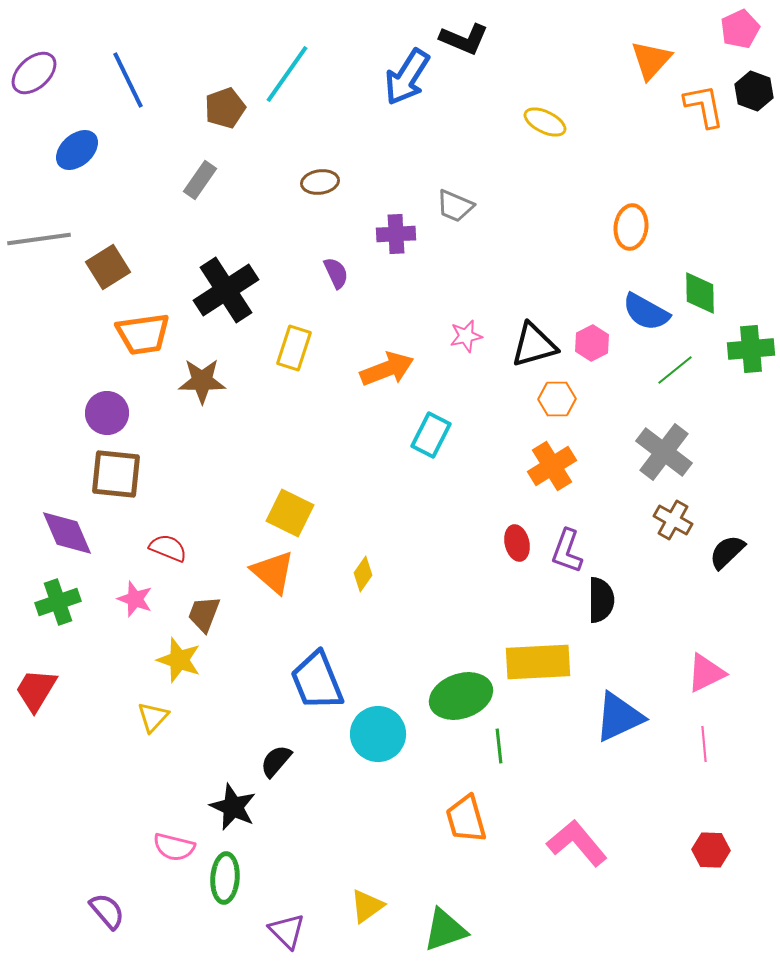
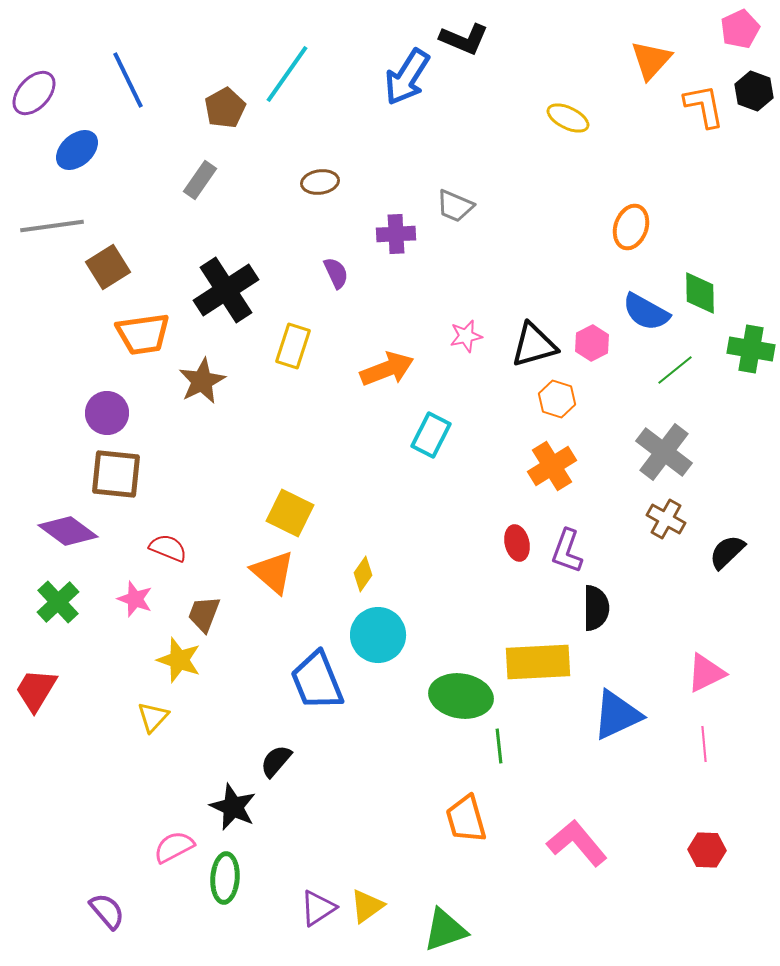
purple ellipse at (34, 73): moved 20 px down; rotated 6 degrees counterclockwise
brown pentagon at (225, 108): rotated 9 degrees counterclockwise
yellow ellipse at (545, 122): moved 23 px right, 4 px up
orange ellipse at (631, 227): rotated 12 degrees clockwise
gray line at (39, 239): moved 13 px right, 13 px up
yellow rectangle at (294, 348): moved 1 px left, 2 px up
green cross at (751, 349): rotated 15 degrees clockwise
brown star at (202, 381): rotated 27 degrees counterclockwise
orange hexagon at (557, 399): rotated 18 degrees clockwise
brown cross at (673, 520): moved 7 px left, 1 px up
purple diamond at (67, 533): moved 1 px right, 2 px up; rotated 30 degrees counterclockwise
black semicircle at (601, 600): moved 5 px left, 8 px down
green cross at (58, 602): rotated 24 degrees counterclockwise
green ellipse at (461, 696): rotated 28 degrees clockwise
blue triangle at (619, 717): moved 2 px left, 2 px up
cyan circle at (378, 734): moved 99 px up
pink semicircle at (174, 847): rotated 138 degrees clockwise
red hexagon at (711, 850): moved 4 px left
purple triangle at (287, 931): moved 31 px right, 23 px up; rotated 42 degrees clockwise
